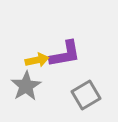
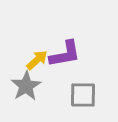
yellow arrow: rotated 30 degrees counterclockwise
gray square: moved 3 px left; rotated 32 degrees clockwise
